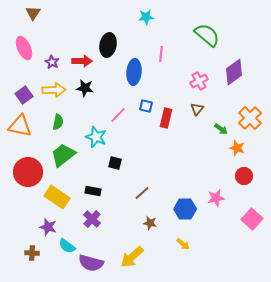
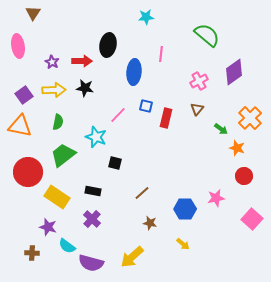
pink ellipse at (24, 48): moved 6 px left, 2 px up; rotated 15 degrees clockwise
